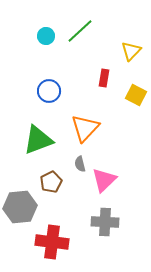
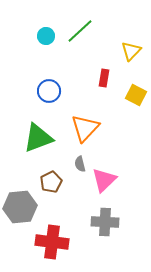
green triangle: moved 2 px up
